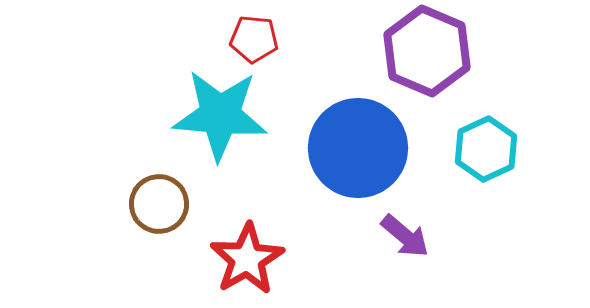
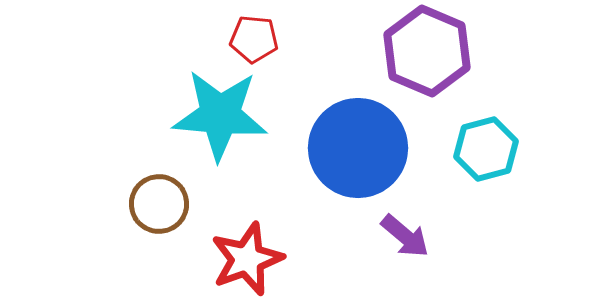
cyan hexagon: rotated 10 degrees clockwise
red star: rotated 10 degrees clockwise
